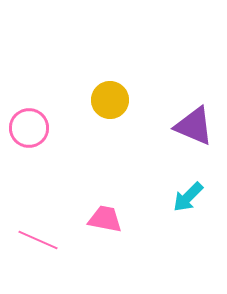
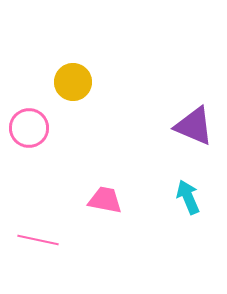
yellow circle: moved 37 px left, 18 px up
cyan arrow: rotated 112 degrees clockwise
pink trapezoid: moved 19 px up
pink line: rotated 12 degrees counterclockwise
